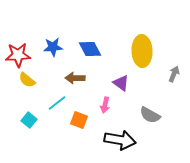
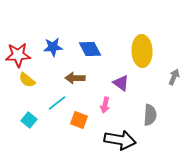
gray arrow: moved 3 px down
gray semicircle: rotated 115 degrees counterclockwise
